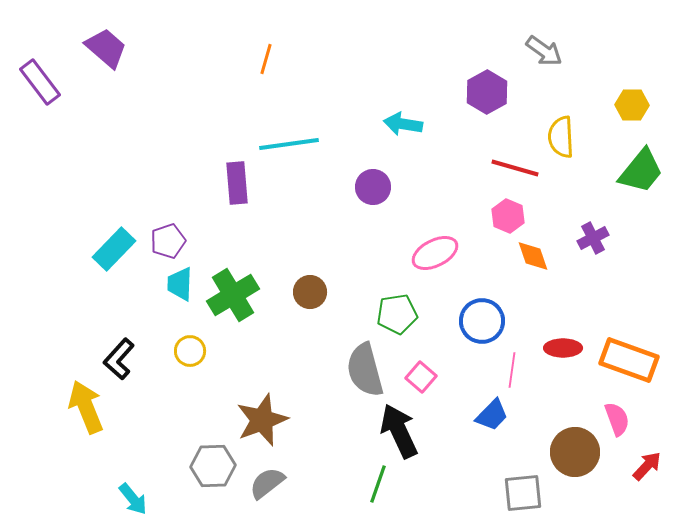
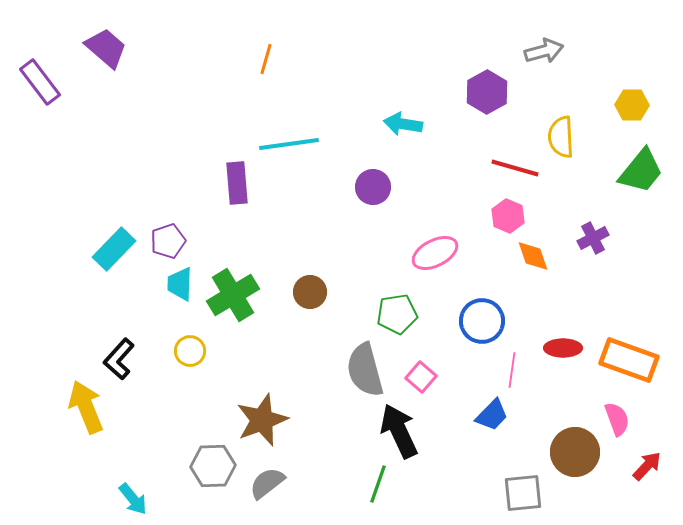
gray arrow at (544, 51): rotated 51 degrees counterclockwise
